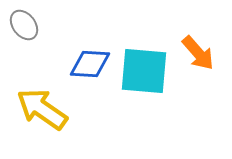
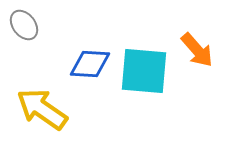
orange arrow: moved 1 px left, 3 px up
